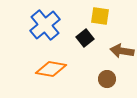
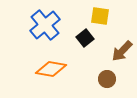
brown arrow: rotated 55 degrees counterclockwise
